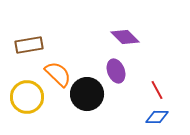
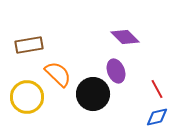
red line: moved 1 px up
black circle: moved 6 px right
blue diamond: rotated 15 degrees counterclockwise
